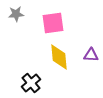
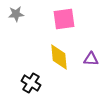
pink square: moved 11 px right, 4 px up
purple triangle: moved 4 px down
black cross: rotated 18 degrees counterclockwise
